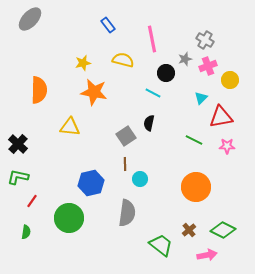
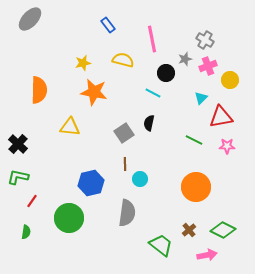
gray square: moved 2 px left, 3 px up
